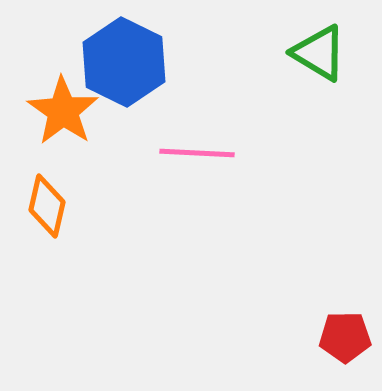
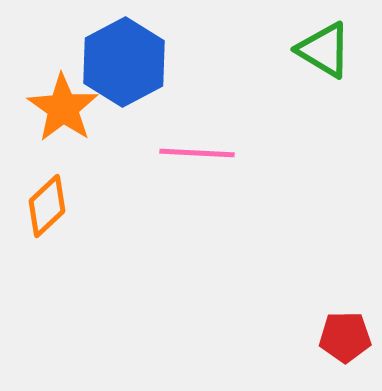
green triangle: moved 5 px right, 3 px up
blue hexagon: rotated 6 degrees clockwise
orange star: moved 3 px up
orange diamond: rotated 34 degrees clockwise
